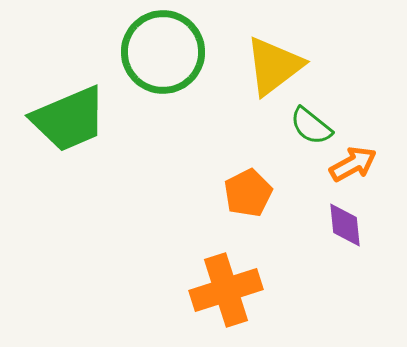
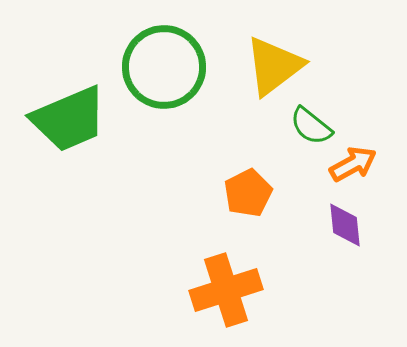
green circle: moved 1 px right, 15 px down
